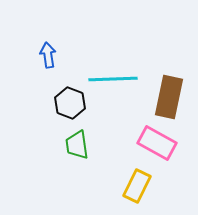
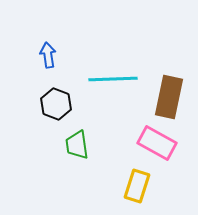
black hexagon: moved 14 px left, 1 px down
yellow rectangle: rotated 8 degrees counterclockwise
